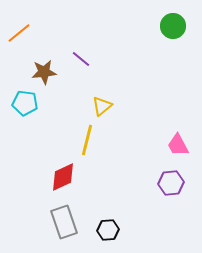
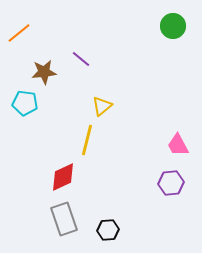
gray rectangle: moved 3 px up
